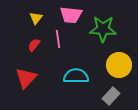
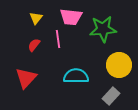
pink trapezoid: moved 2 px down
green star: rotated 8 degrees counterclockwise
